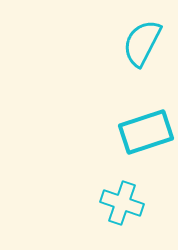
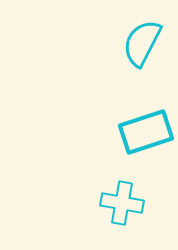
cyan cross: rotated 9 degrees counterclockwise
